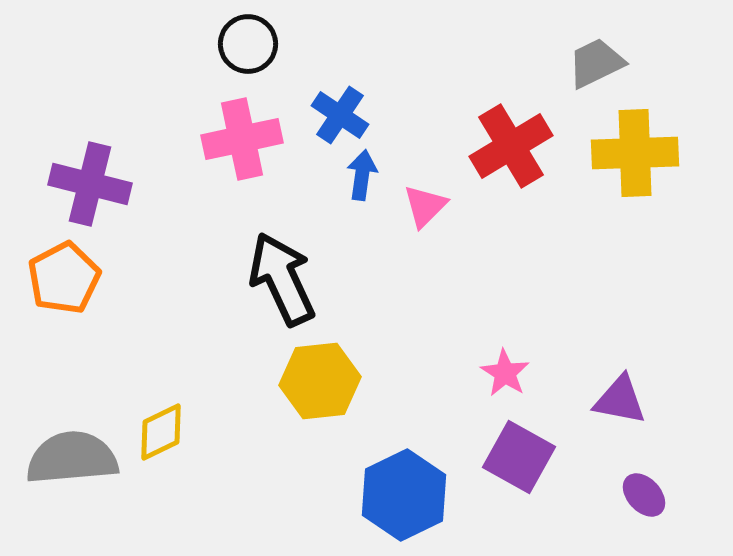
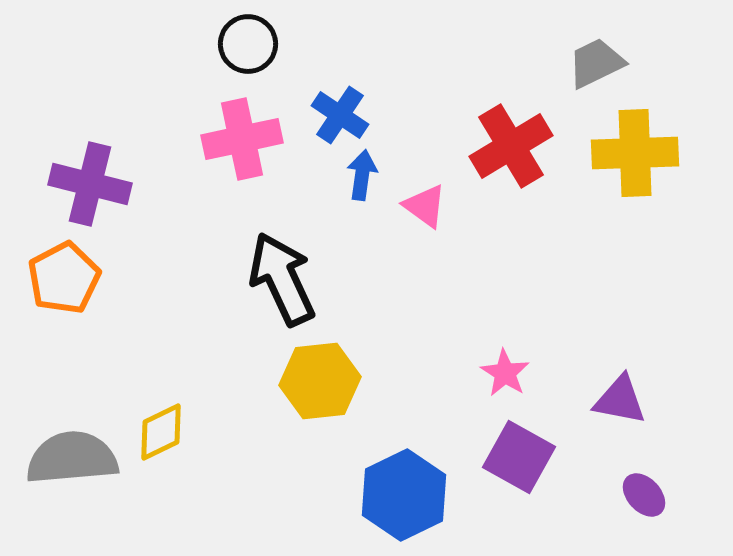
pink triangle: rotated 39 degrees counterclockwise
